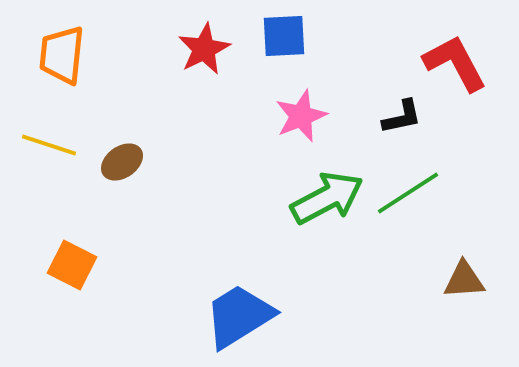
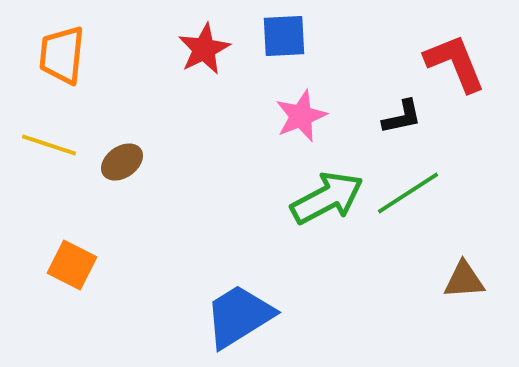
red L-shape: rotated 6 degrees clockwise
